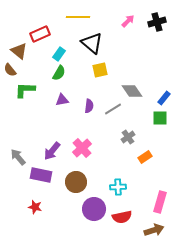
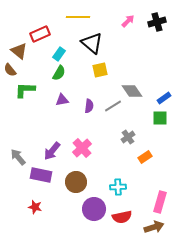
blue rectangle: rotated 16 degrees clockwise
gray line: moved 3 px up
brown arrow: moved 3 px up
